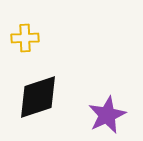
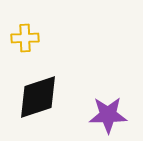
purple star: moved 1 px right; rotated 24 degrees clockwise
